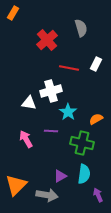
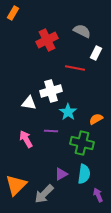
gray semicircle: moved 1 px right, 3 px down; rotated 48 degrees counterclockwise
red cross: rotated 15 degrees clockwise
white rectangle: moved 11 px up
red line: moved 6 px right
purple triangle: moved 1 px right, 2 px up
gray arrow: moved 3 px left, 1 px up; rotated 125 degrees clockwise
